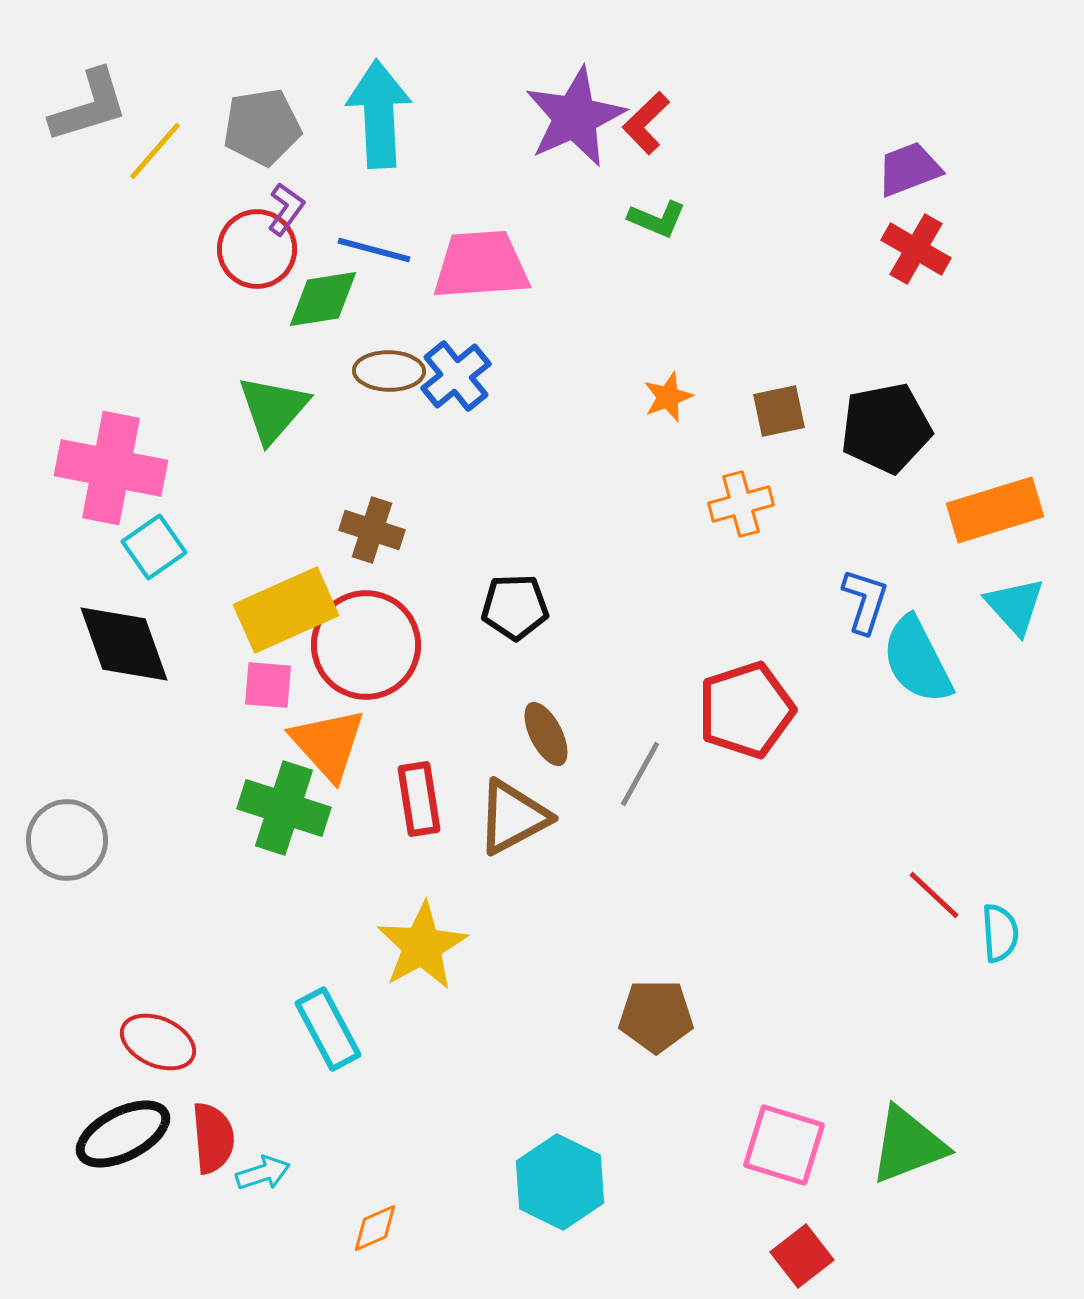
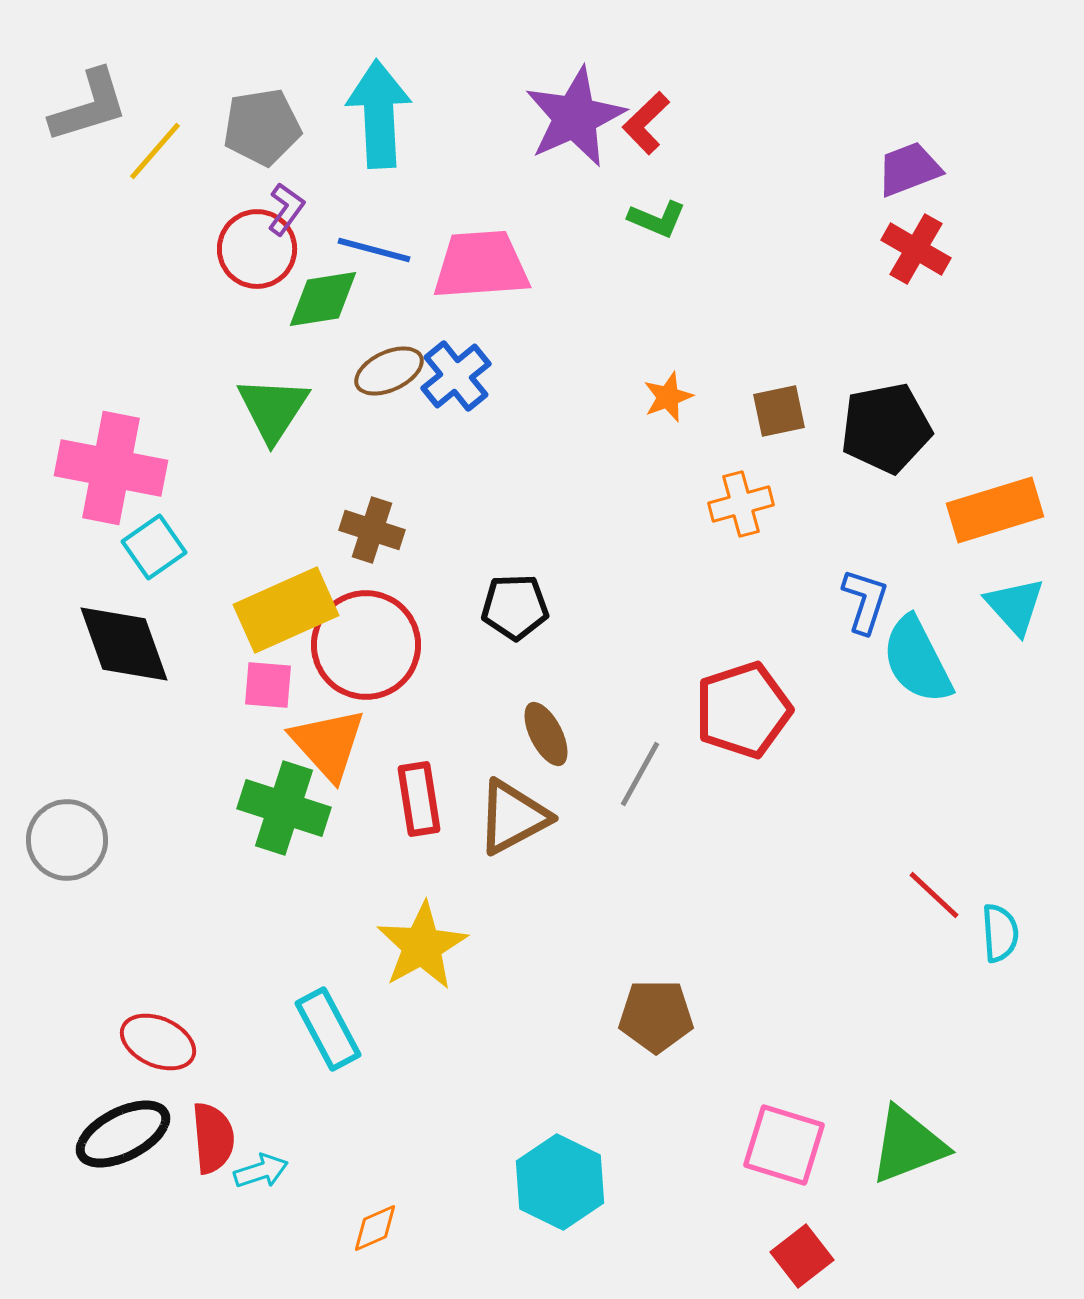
brown ellipse at (389, 371): rotated 26 degrees counterclockwise
green triangle at (273, 409): rotated 8 degrees counterclockwise
red pentagon at (746, 710): moved 3 px left
cyan arrow at (263, 1173): moved 2 px left, 2 px up
